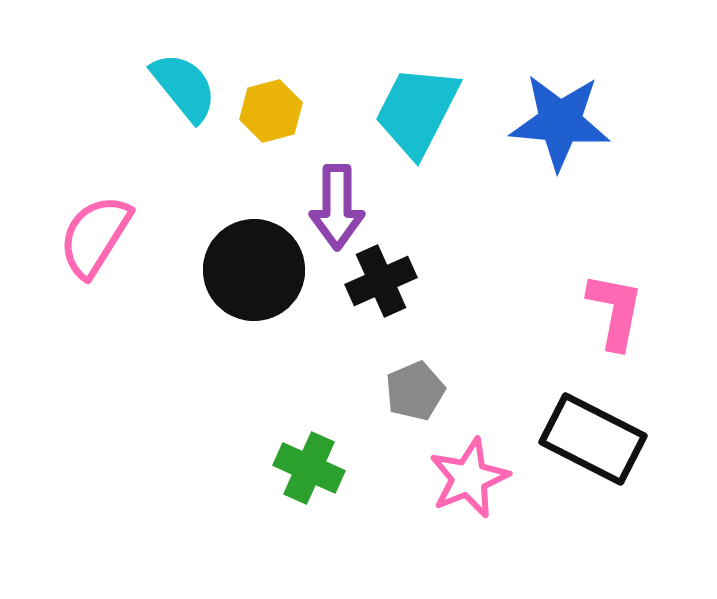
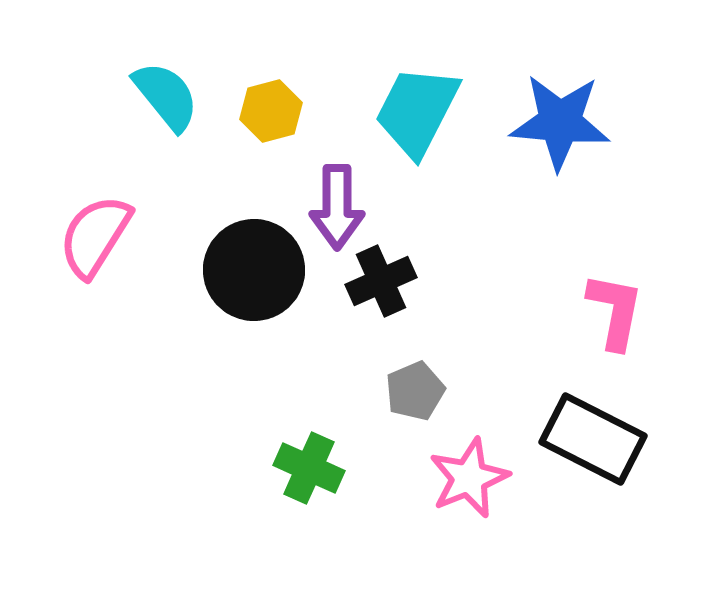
cyan semicircle: moved 18 px left, 9 px down
